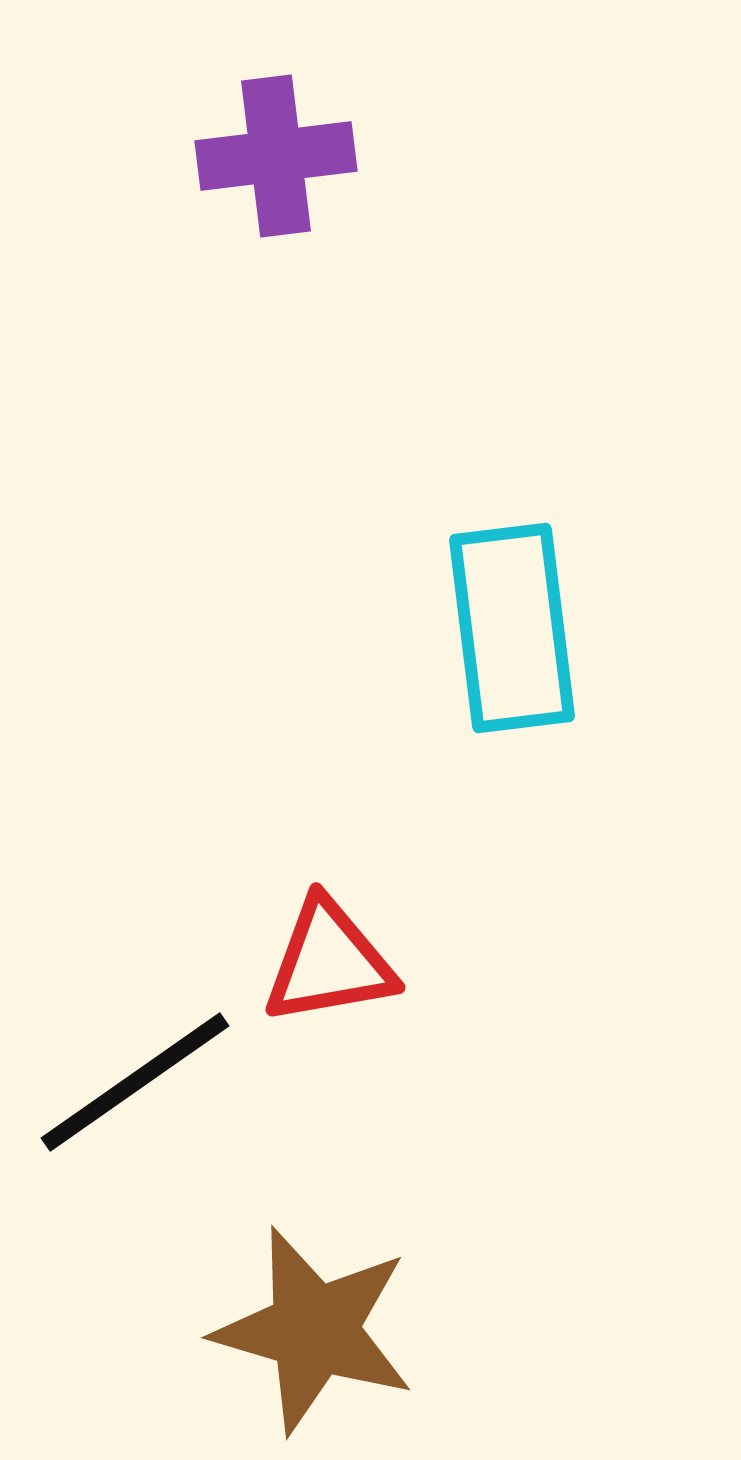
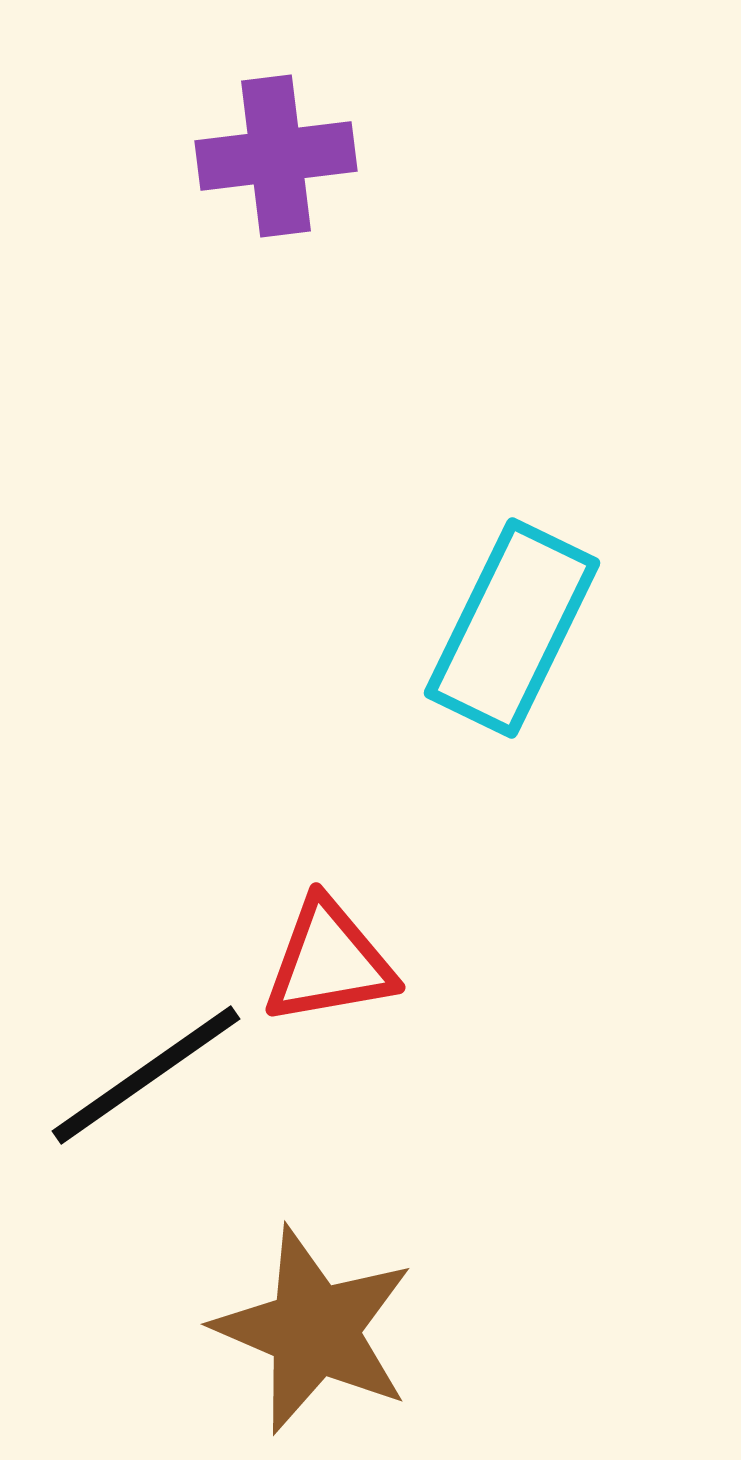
cyan rectangle: rotated 33 degrees clockwise
black line: moved 11 px right, 7 px up
brown star: rotated 7 degrees clockwise
